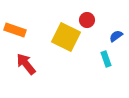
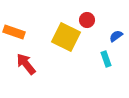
orange rectangle: moved 1 px left, 2 px down
